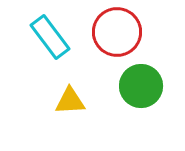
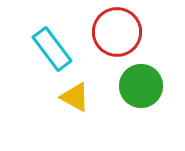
cyan rectangle: moved 2 px right, 12 px down
yellow triangle: moved 5 px right, 4 px up; rotated 32 degrees clockwise
